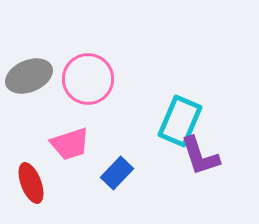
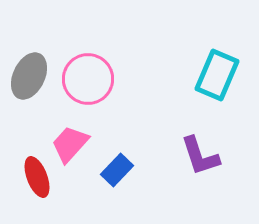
gray ellipse: rotated 42 degrees counterclockwise
cyan rectangle: moved 37 px right, 46 px up
pink trapezoid: rotated 150 degrees clockwise
blue rectangle: moved 3 px up
red ellipse: moved 6 px right, 6 px up
